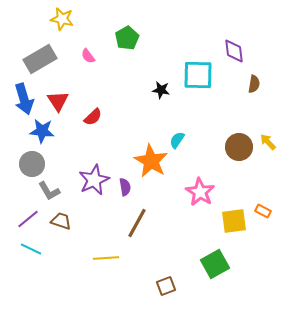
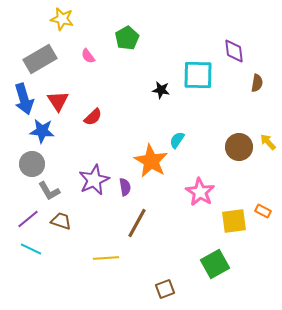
brown semicircle: moved 3 px right, 1 px up
brown square: moved 1 px left, 3 px down
